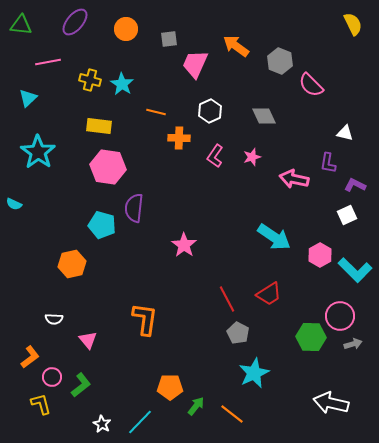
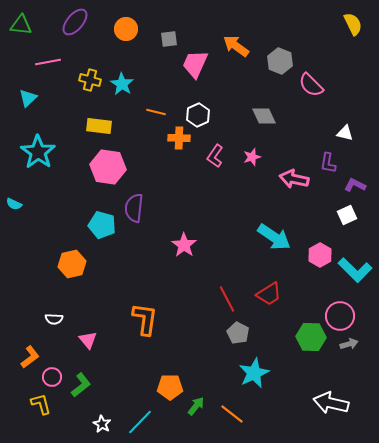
white hexagon at (210, 111): moved 12 px left, 4 px down
gray arrow at (353, 344): moved 4 px left
